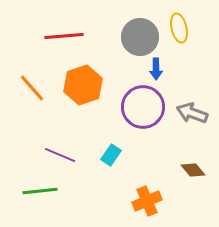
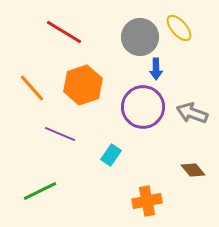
yellow ellipse: rotated 28 degrees counterclockwise
red line: moved 4 px up; rotated 36 degrees clockwise
purple line: moved 21 px up
green line: rotated 20 degrees counterclockwise
orange cross: rotated 12 degrees clockwise
